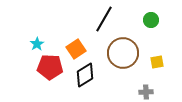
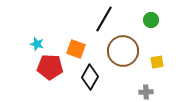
cyan star: rotated 24 degrees counterclockwise
orange square: rotated 36 degrees counterclockwise
brown circle: moved 2 px up
black diamond: moved 5 px right, 2 px down; rotated 30 degrees counterclockwise
